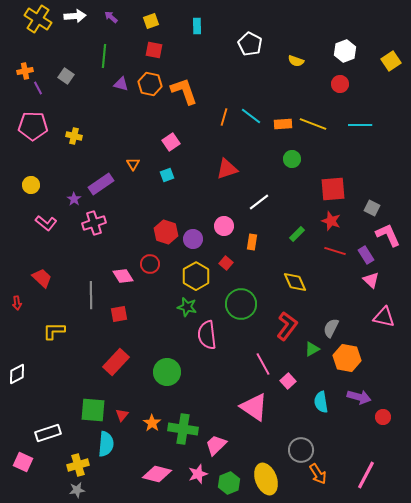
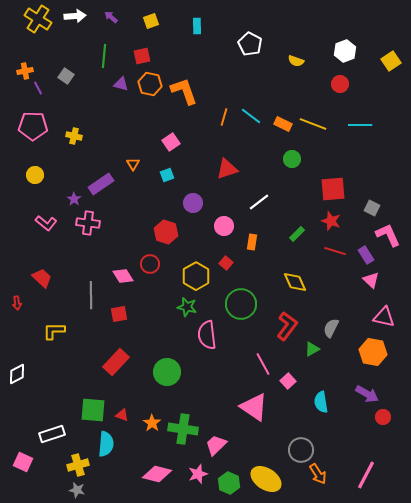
red square at (154, 50): moved 12 px left, 6 px down; rotated 24 degrees counterclockwise
orange rectangle at (283, 124): rotated 30 degrees clockwise
yellow circle at (31, 185): moved 4 px right, 10 px up
pink cross at (94, 223): moved 6 px left; rotated 25 degrees clockwise
purple circle at (193, 239): moved 36 px up
orange hexagon at (347, 358): moved 26 px right, 6 px up
purple arrow at (359, 397): moved 8 px right, 3 px up; rotated 15 degrees clockwise
red triangle at (122, 415): rotated 48 degrees counterclockwise
white rectangle at (48, 433): moved 4 px right, 1 px down
yellow ellipse at (266, 479): rotated 36 degrees counterclockwise
green hexagon at (229, 483): rotated 15 degrees counterclockwise
gray star at (77, 490): rotated 21 degrees clockwise
